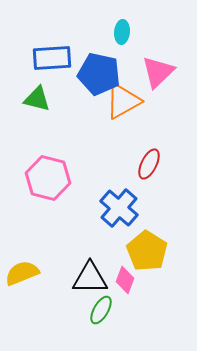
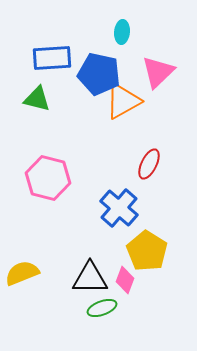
green ellipse: moved 1 px right, 2 px up; rotated 40 degrees clockwise
